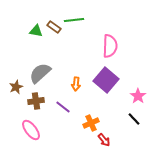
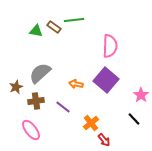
orange arrow: rotated 96 degrees clockwise
pink star: moved 3 px right, 1 px up
orange cross: rotated 14 degrees counterclockwise
